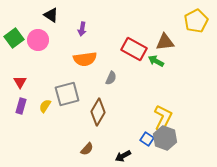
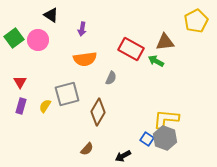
red rectangle: moved 3 px left
yellow L-shape: moved 3 px right, 1 px down; rotated 112 degrees counterclockwise
